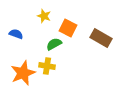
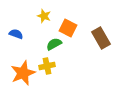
brown rectangle: rotated 30 degrees clockwise
yellow cross: rotated 21 degrees counterclockwise
